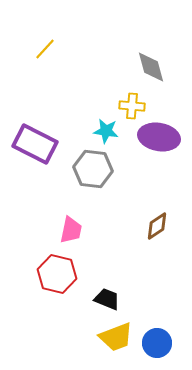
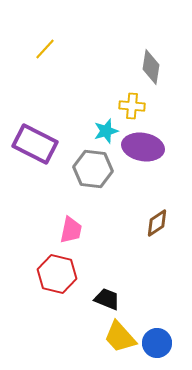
gray diamond: rotated 24 degrees clockwise
cyan star: rotated 25 degrees counterclockwise
purple ellipse: moved 16 px left, 10 px down
brown diamond: moved 3 px up
yellow trapezoid: moved 4 px right; rotated 69 degrees clockwise
